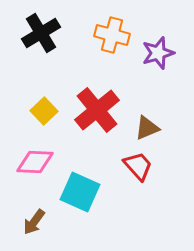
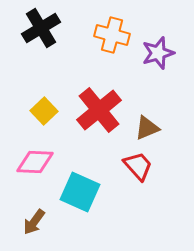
black cross: moved 5 px up
red cross: moved 2 px right
